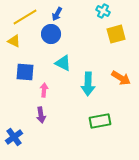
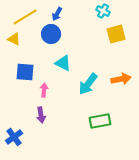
yellow triangle: moved 2 px up
orange arrow: moved 1 px down; rotated 42 degrees counterclockwise
cyan arrow: rotated 35 degrees clockwise
